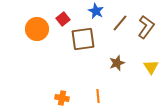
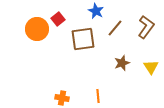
red square: moved 5 px left
brown line: moved 5 px left, 5 px down
brown star: moved 5 px right
